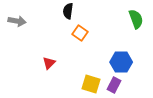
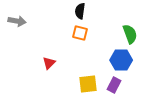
black semicircle: moved 12 px right
green semicircle: moved 6 px left, 15 px down
orange square: rotated 21 degrees counterclockwise
blue hexagon: moved 2 px up
yellow square: moved 3 px left; rotated 24 degrees counterclockwise
